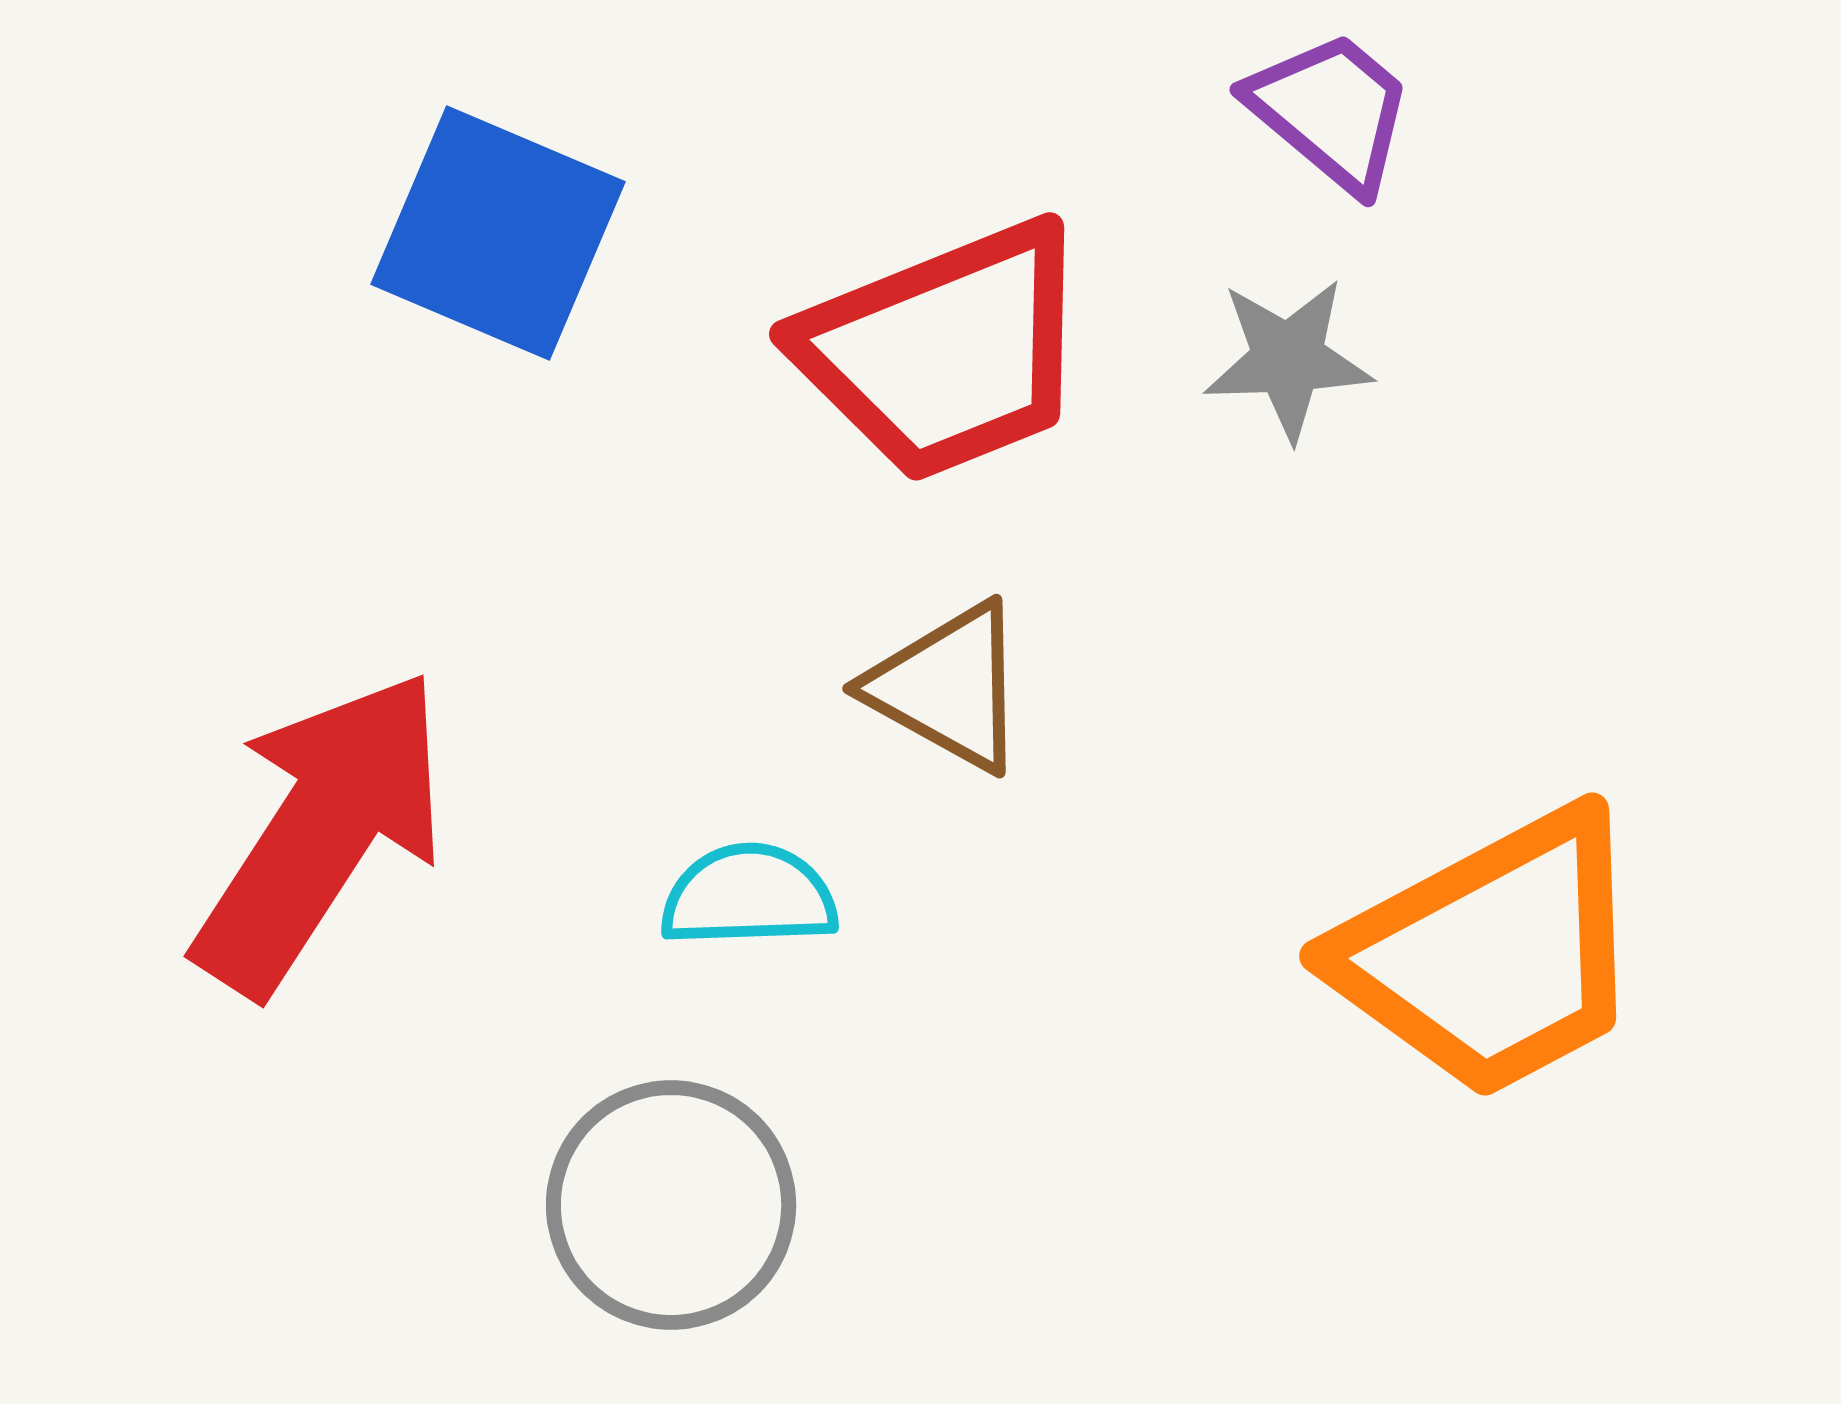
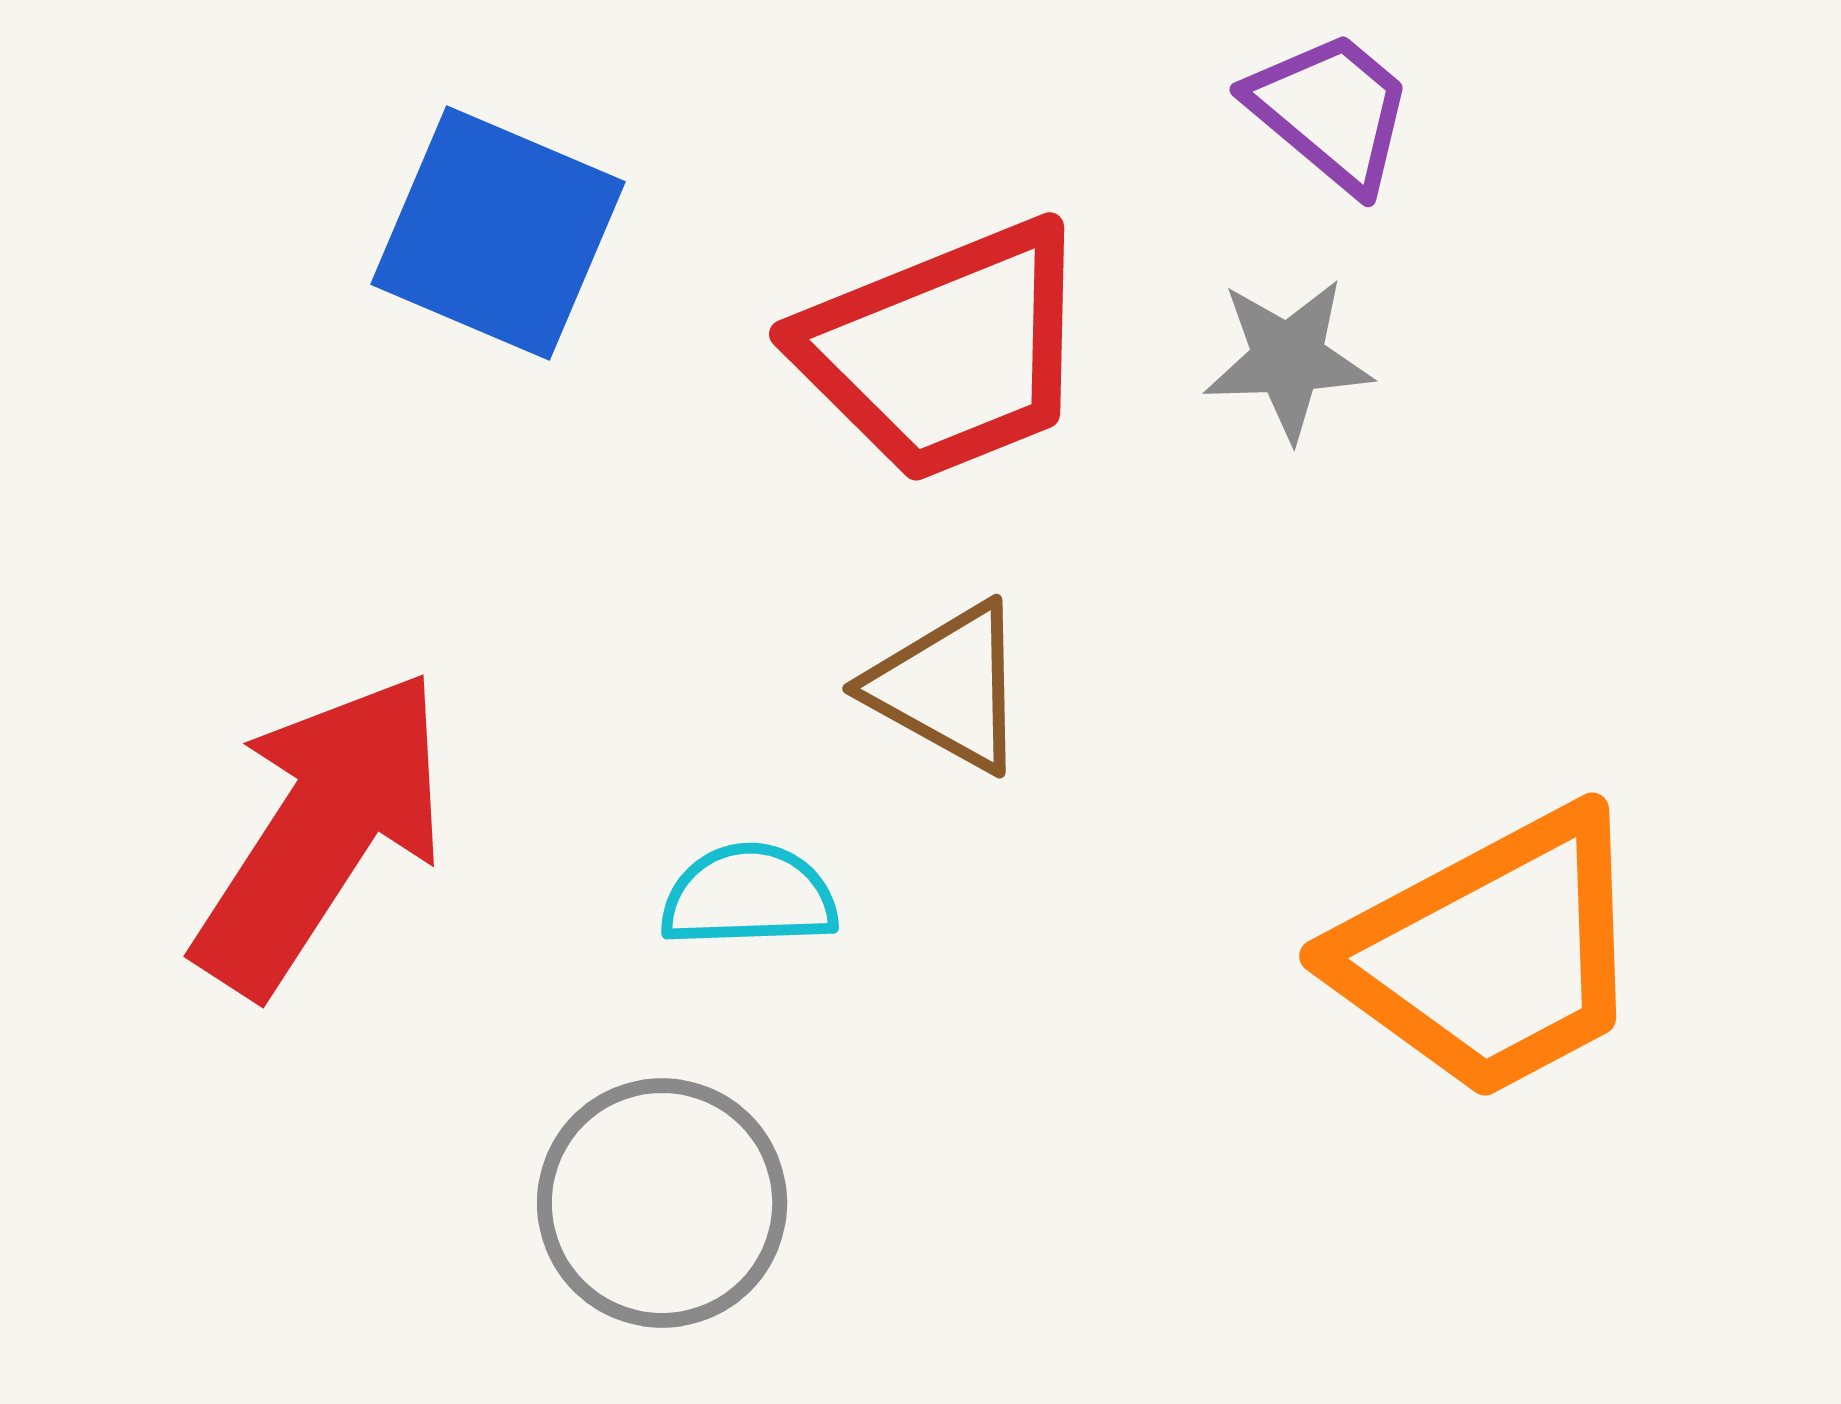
gray circle: moved 9 px left, 2 px up
